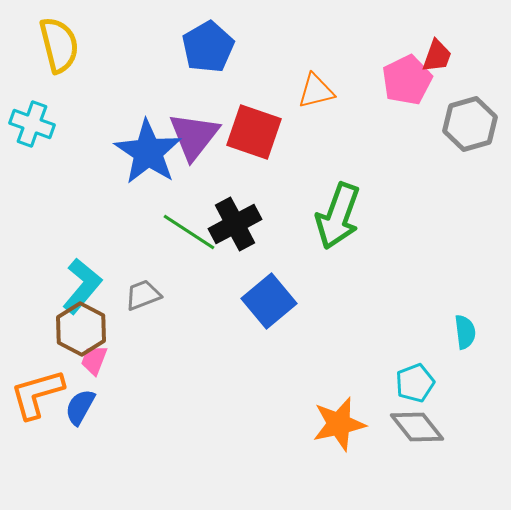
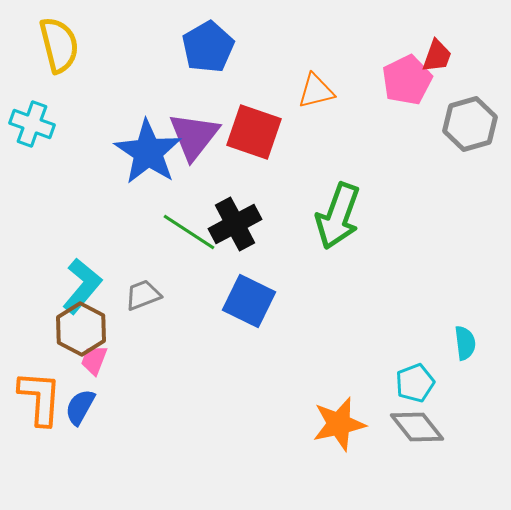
blue square: moved 20 px left; rotated 24 degrees counterclockwise
cyan semicircle: moved 11 px down
orange L-shape: moved 3 px right, 4 px down; rotated 110 degrees clockwise
